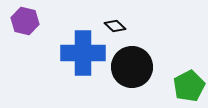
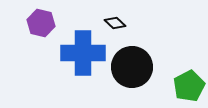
purple hexagon: moved 16 px right, 2 px down
black diamond: moved 3 px up
